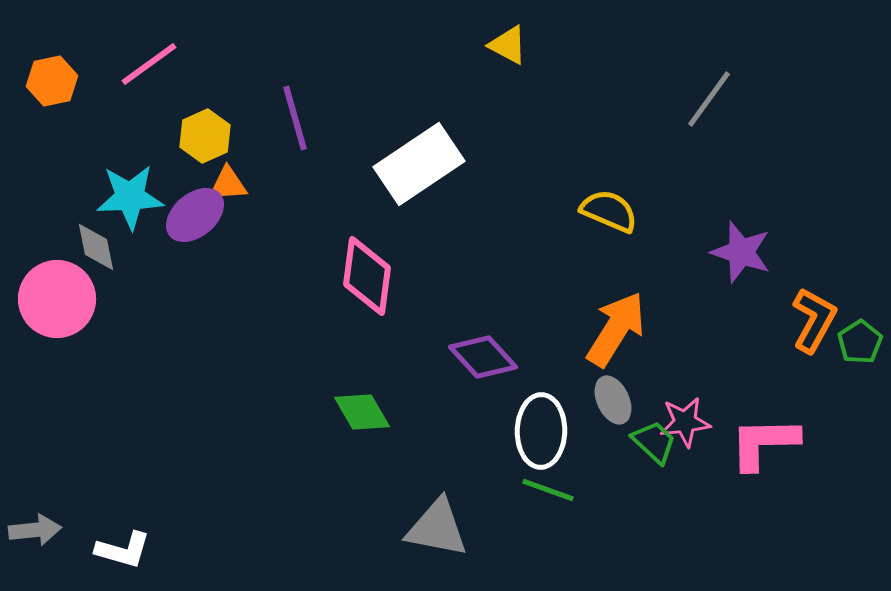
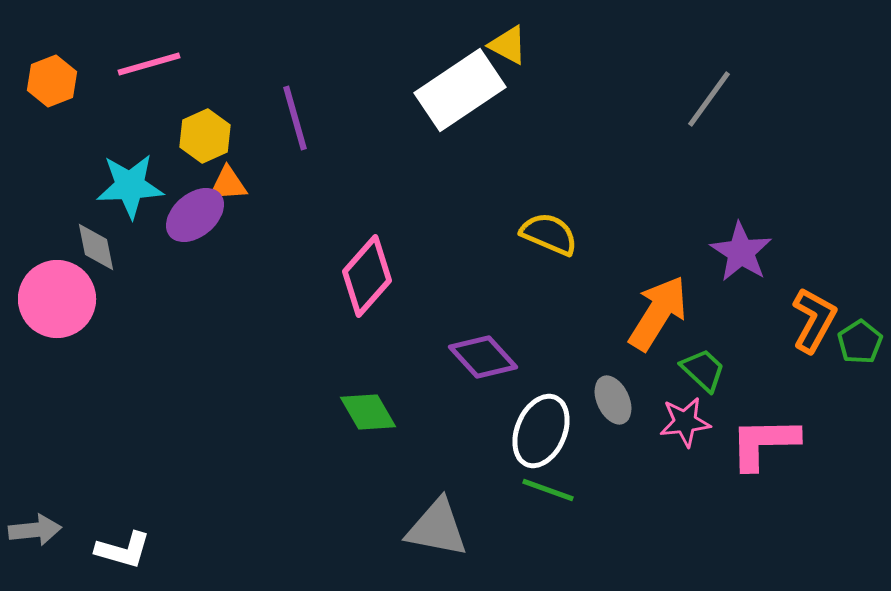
pink line: rotated 20 degrees clockwise
orange hexagon: rotated 9 degrees counterclockwise
white rectangle: moved 41 px right, 74 px up
cyan star: moved 11 px up
yellow semicircle: moved 60 px left, 23 px down
purple star: rotated 14 degrees clockwise
pink diamond: rotated 34 degrees clockwise
orange arrow: moved 42 px right, 16 px up
green diamond: moved 6 px right
white ellipse: rotated 22 degrees clockwise
green trapezoid: moved 49 px right, 72 px up
